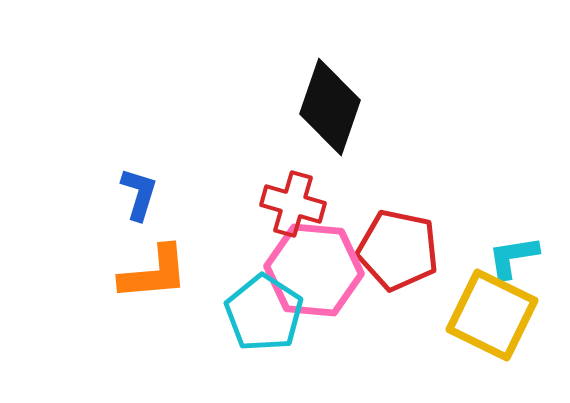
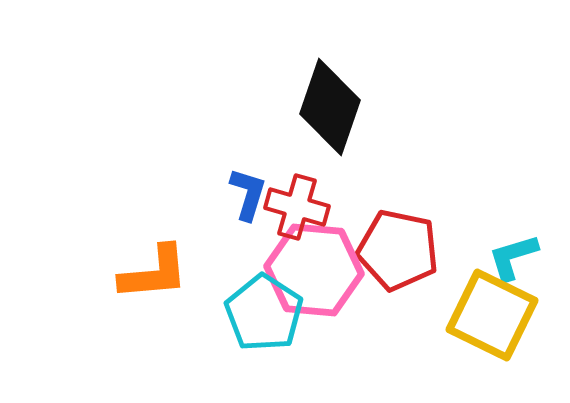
blue L-shape: moved 109 px right
red cross: moved 4 px right, 3 px down
cyan L-shape: rotated 8 degrees counterclockwise
